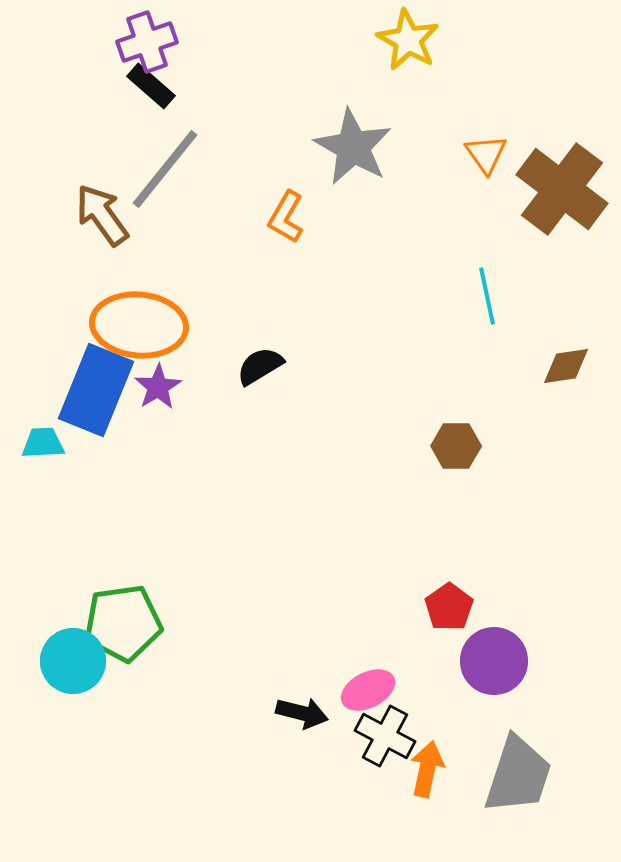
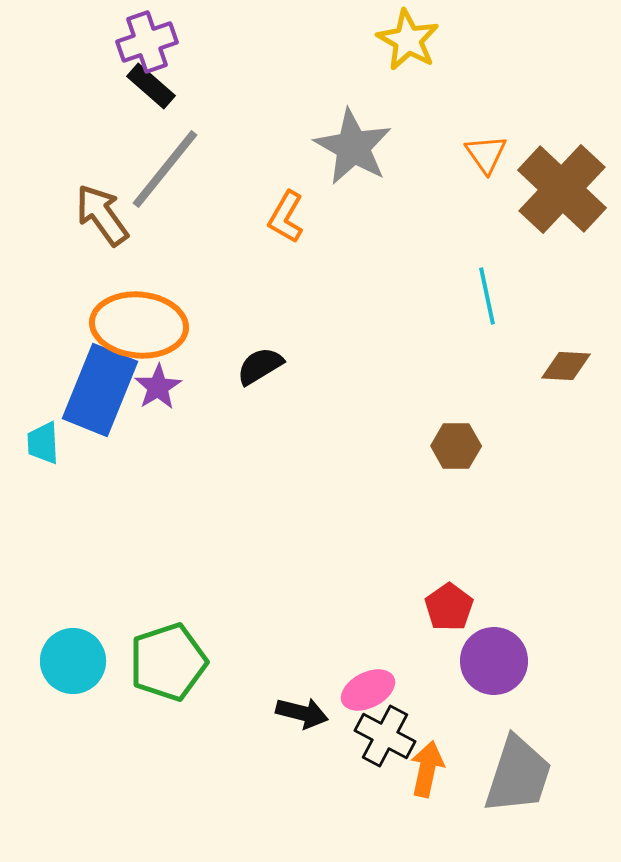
brown cross: rotated 6 degrees clockwise
brown diamond: rotated 12 degrees clockwise
blue rectangle: moved 4 px right
cyan trapezoid: rotated 90 degrees counterclockwise
green pentagon: moved 45 px right, 39 px down; rotated 10 degrees counterclockwise
